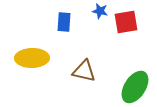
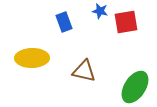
blue rectangle: rotated 24 degrees counterclockwise
